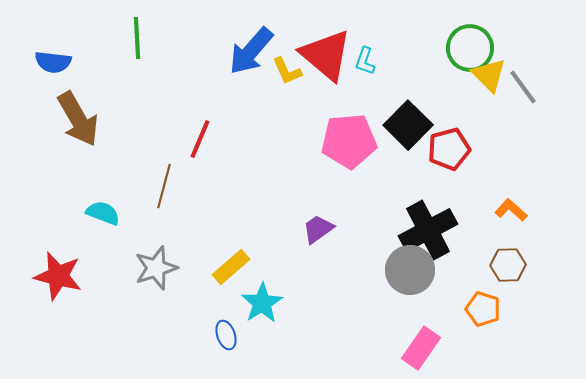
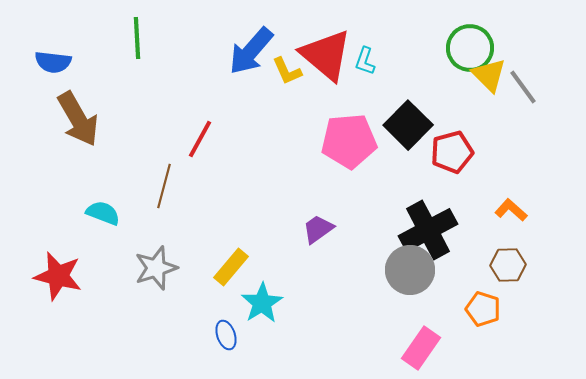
red line: rotated 6 degrees clockwise
red pentagon: moved 3 px right, 3 px down
yellow rectangle: rotated 9 degrees counterclockwise
